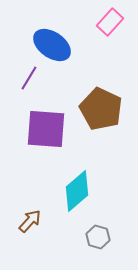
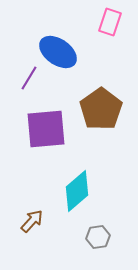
pink rectangle: rotated 24 degrees counterclockwise
blue ellipse: moved 6 px right, 7 px down
brown pentagon: rotated 12 degrees clockwise
purple square: rotated 9 degrees counterclockwise
brown arrow: moved 2 px right
gray hexagon: rotated 25 degrees counterclockwise
